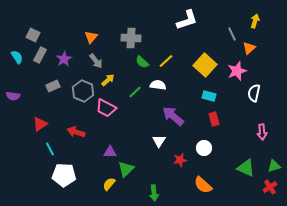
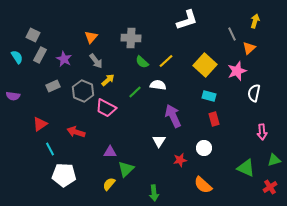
purple star at (64, 59): rotated 14 degrees counterclockwise
purple arrow at (173, 116): rotated 25 degrees clockwise
green triangle at (274, 166): moved 6 px up
